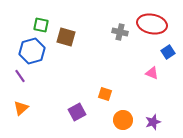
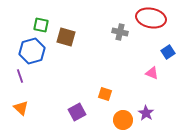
red ellipse: moved 1 px left, 6 px up
purple line: rotated 16 degrees clockwise
orange triangle: rotated 35 degrees counterclockwise
purple star: moved 7 px left, 9 px up; rotated 21 degrees counterclockwise
